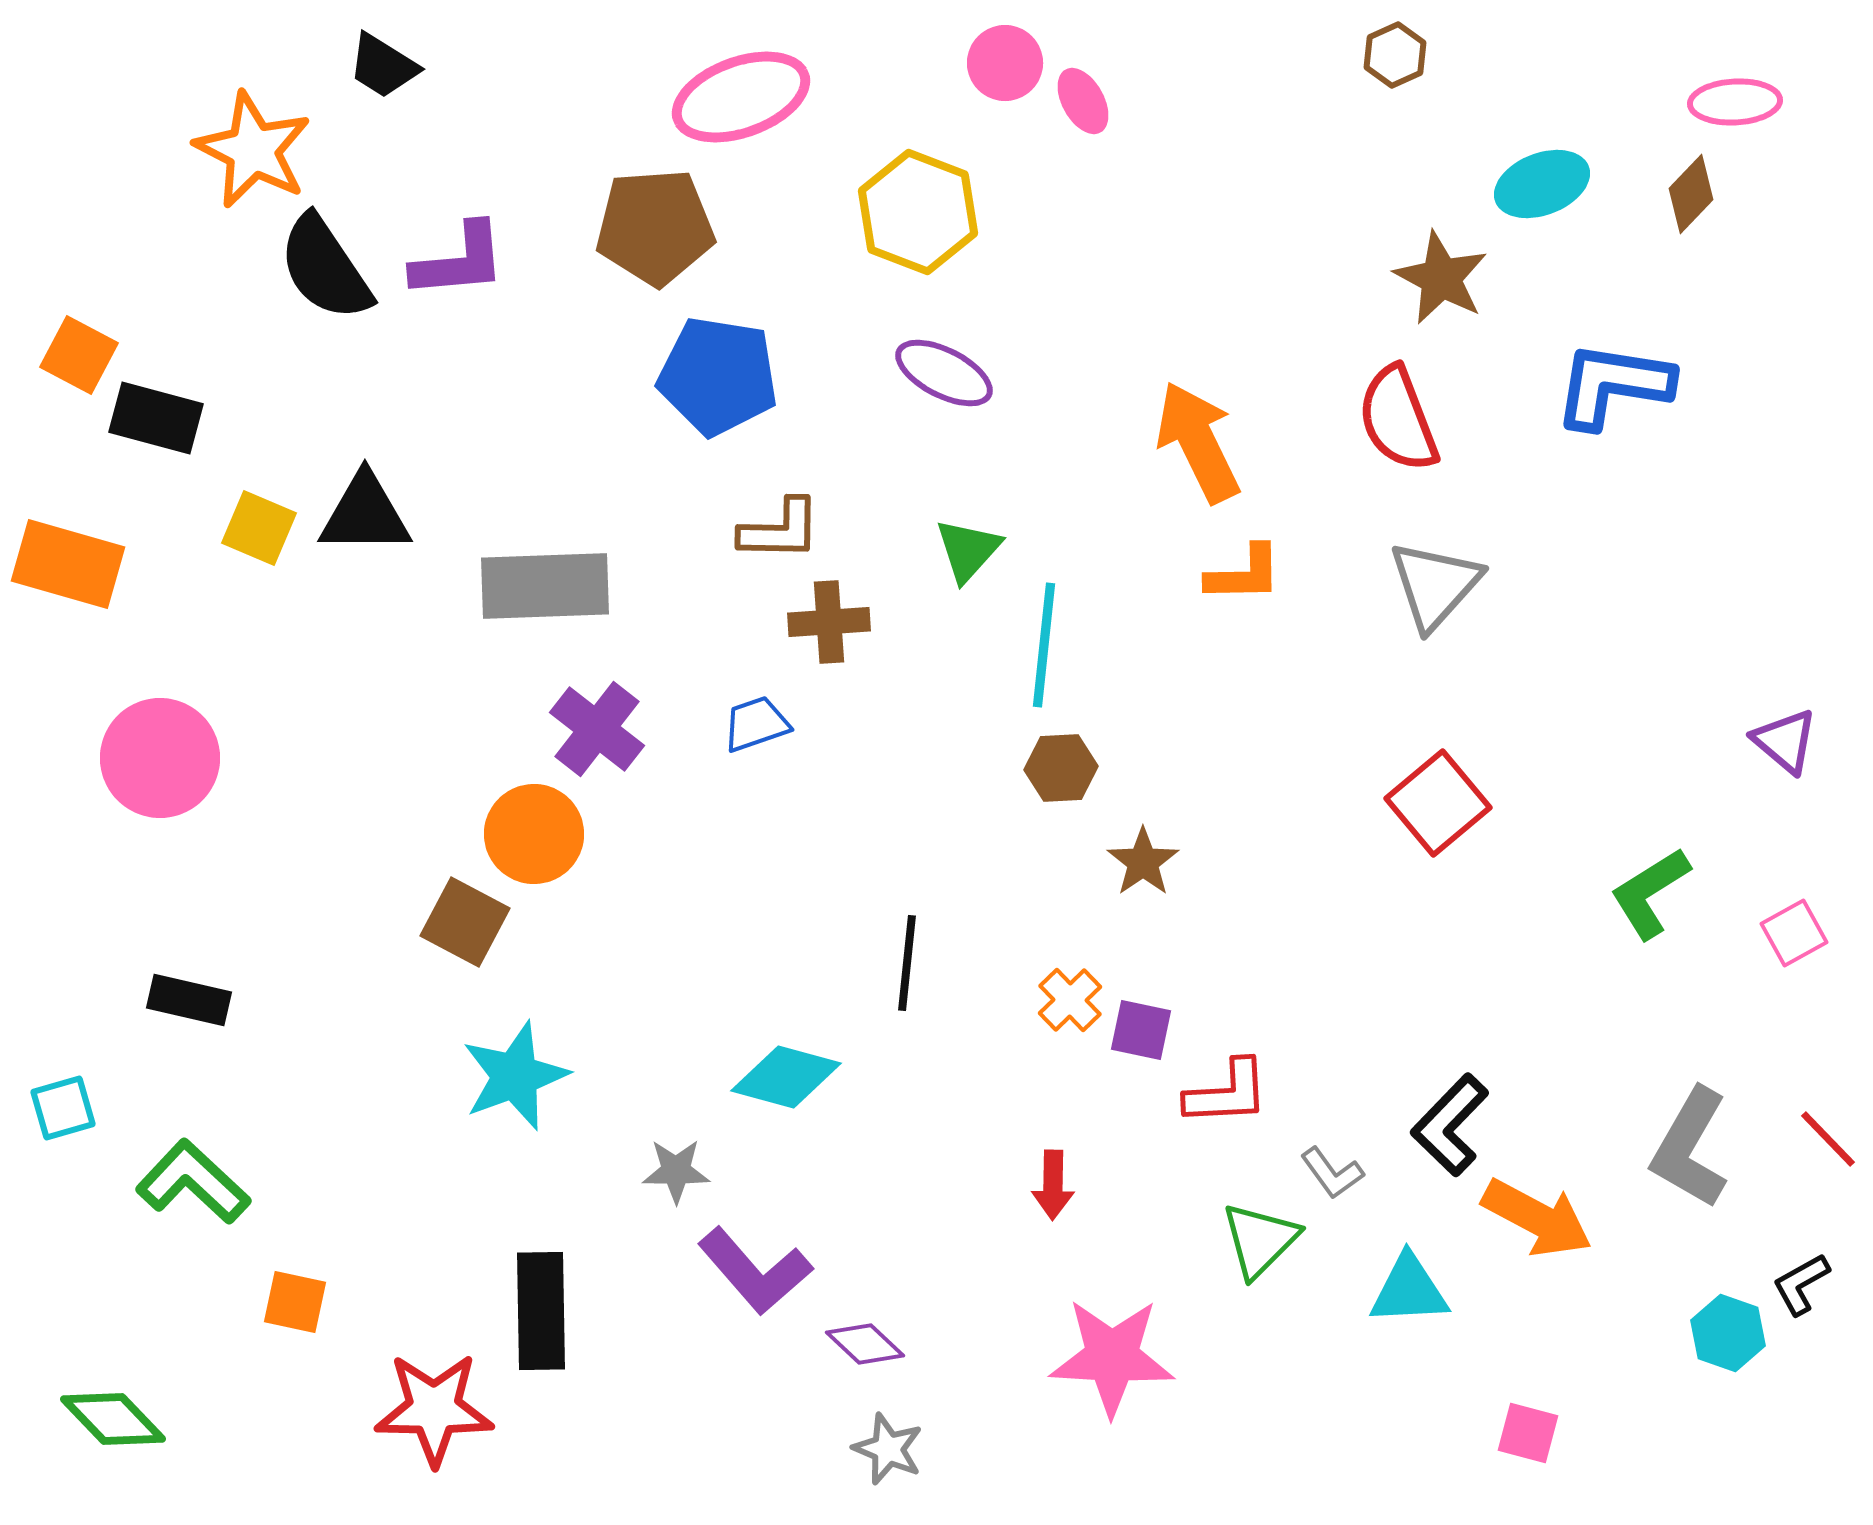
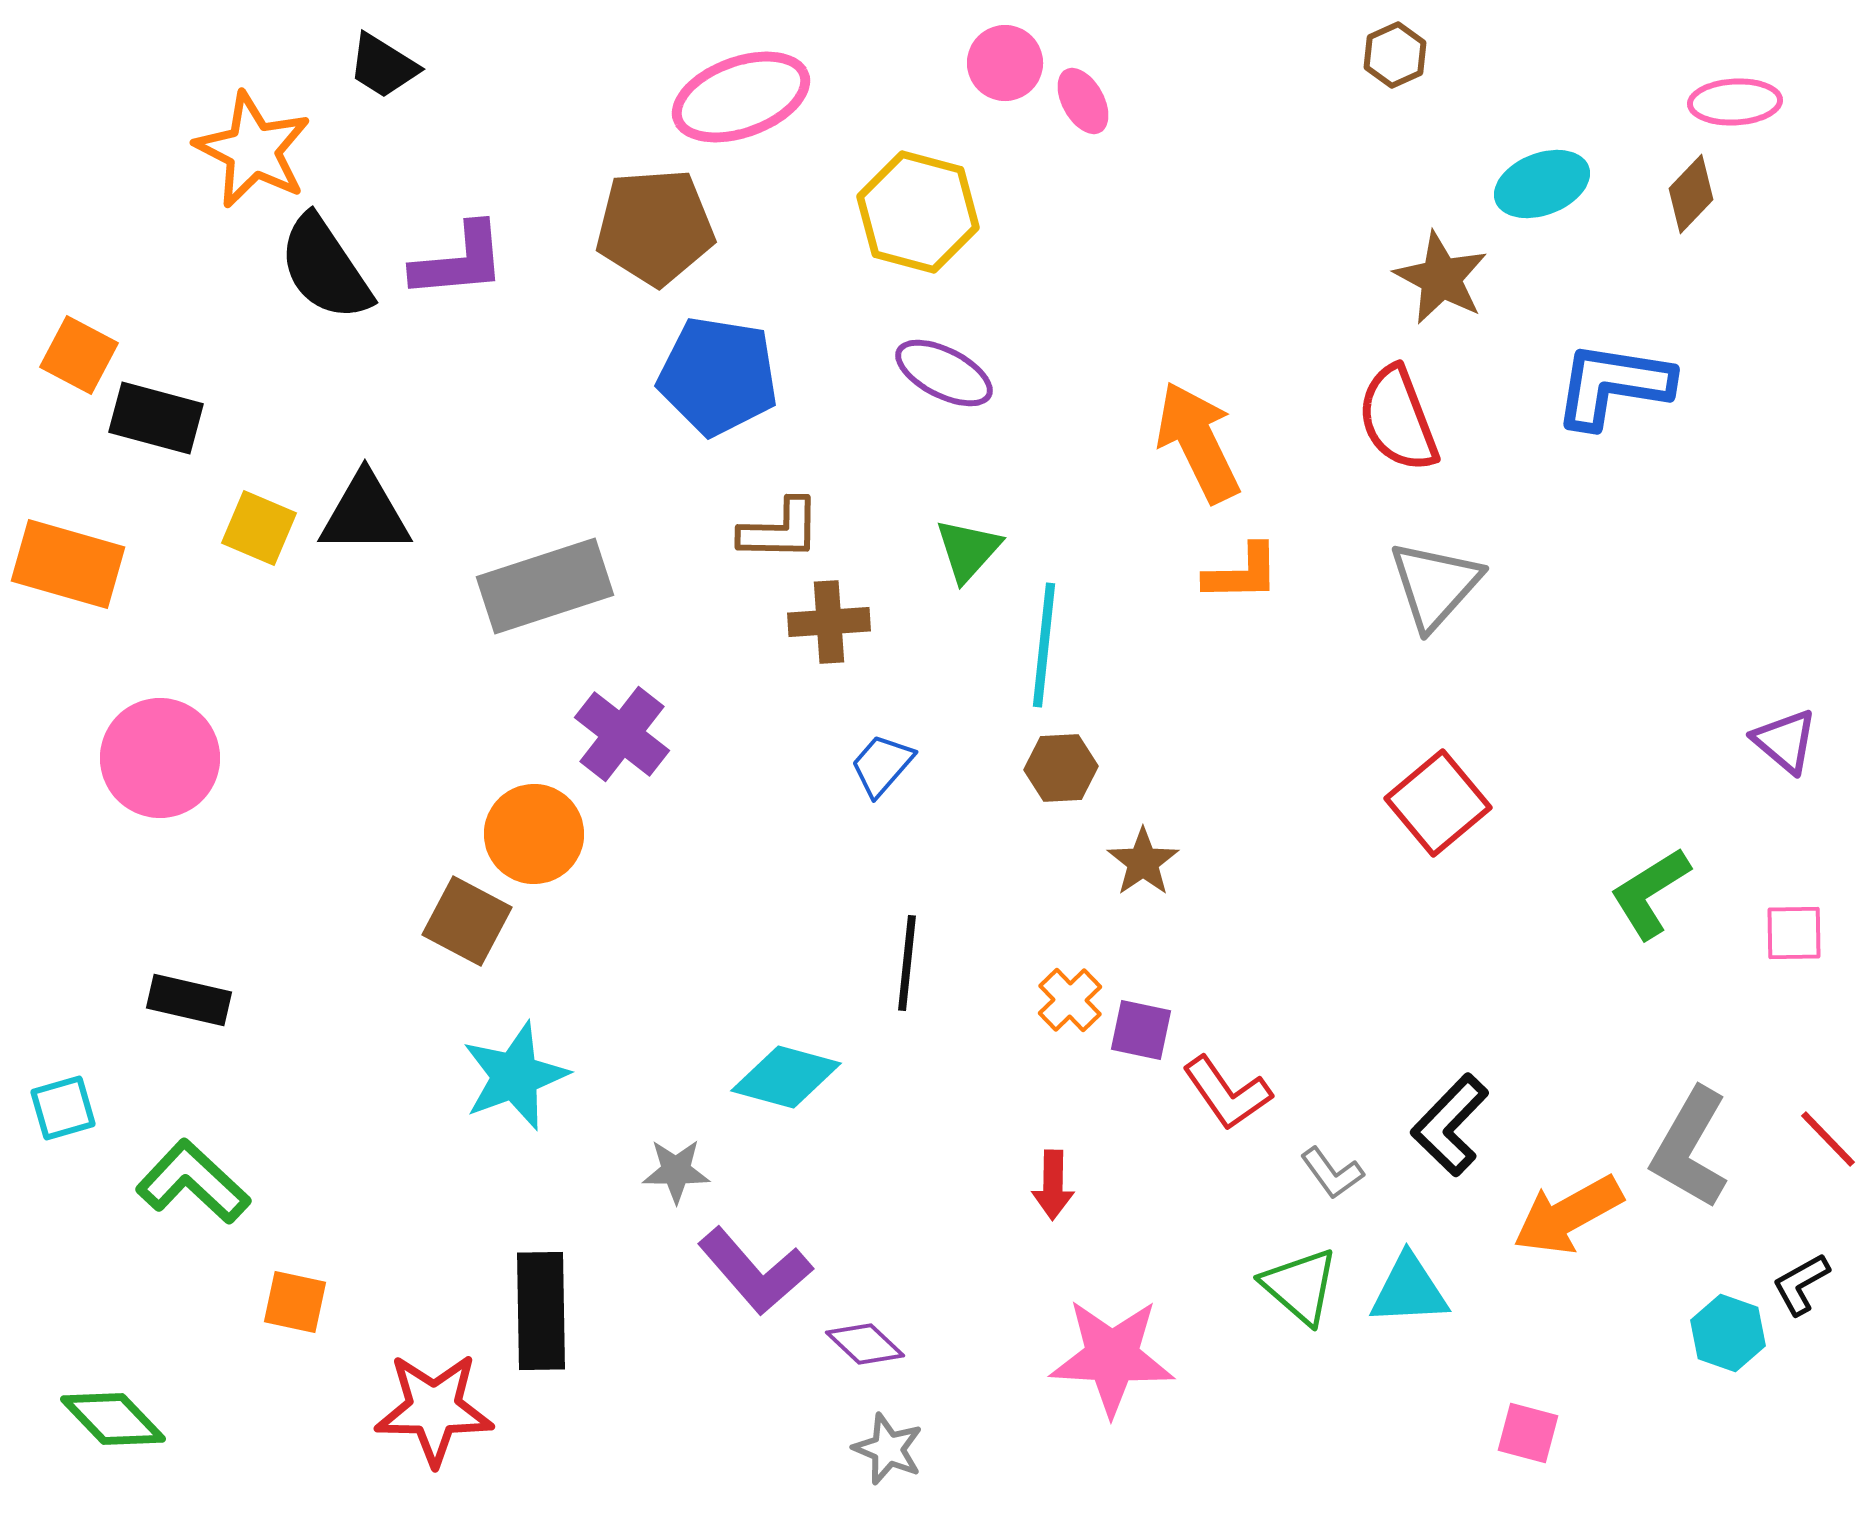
yellow hexagon at (918, 212): rotated 6 degrees counterclockwise
orange L-shape at (1244, 574): moved 2 px left, 1 px up
gray rectangle at (545, 586): rotated 16 degrees counterclockwise
blue trapezoid at (756, 724): moved 126 px right, 41 px down; rotated 30 degrees counterclockwise
purple cross at (597, 729): moved 25 px right, 5 px down
brown square at (465, 922): moved 2 px right, 1 px up
pink square at (1794, 933): rotated 28 degrees clockwise
red L-shape at (1227, 1093): rotated 58 degrees clockwise
orange arrow at (1537, 1218): moved 31 px right, 3 px up; rotated 123 degrees clockwise
green triangle at (1260, 1240): moved 40 px right, 46 px down; rotated 34 degrees counterclockwise
